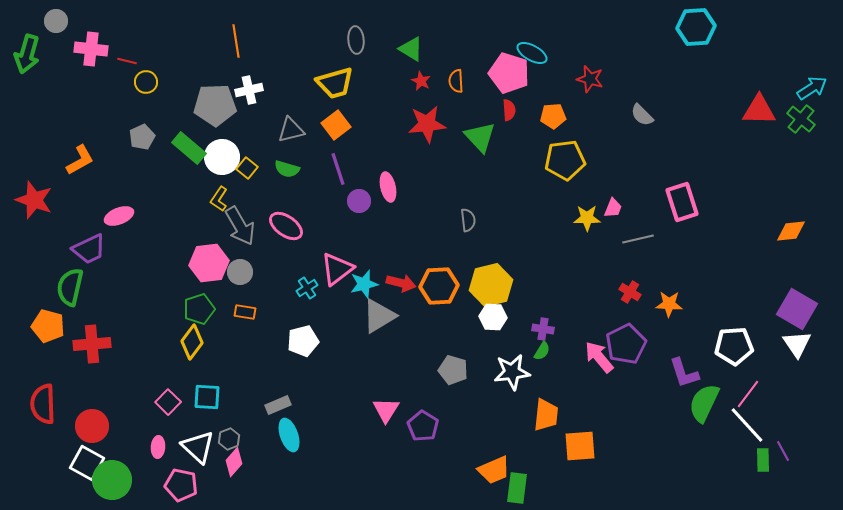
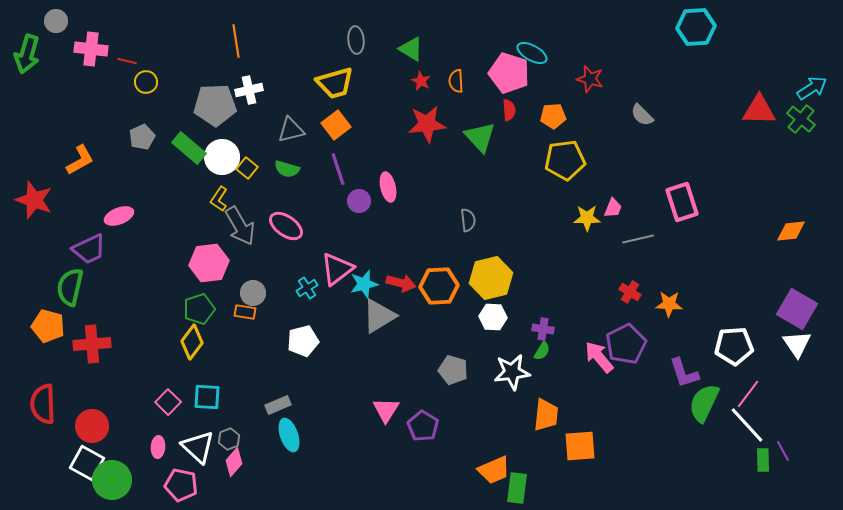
gray circle at (240, 272): moved 13 px right, 21 px down
yellow hexagon at (491, 285): moved 7 px up
